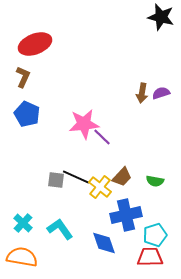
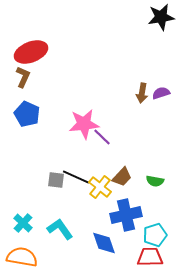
black star: rotated 24 degrees counterclockwise
red ellipse: moved 4 px left, 8 px down
